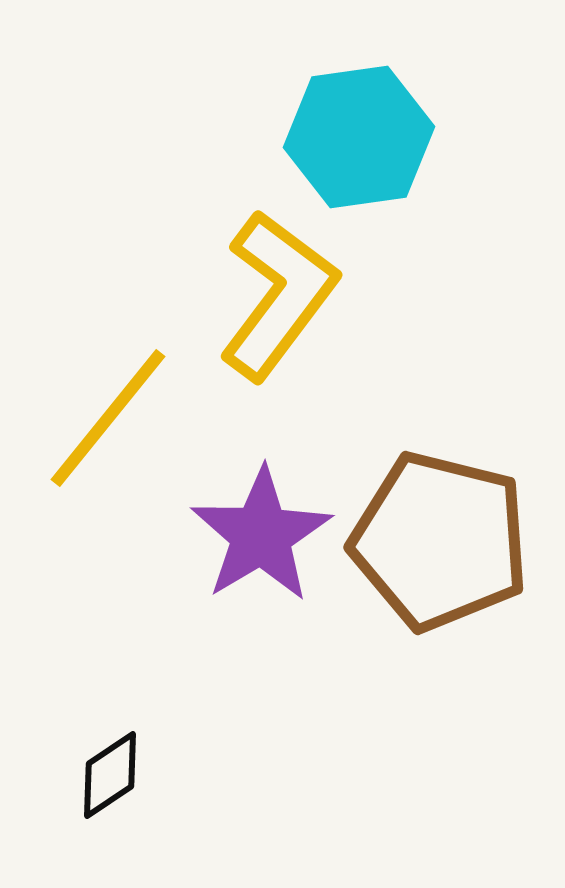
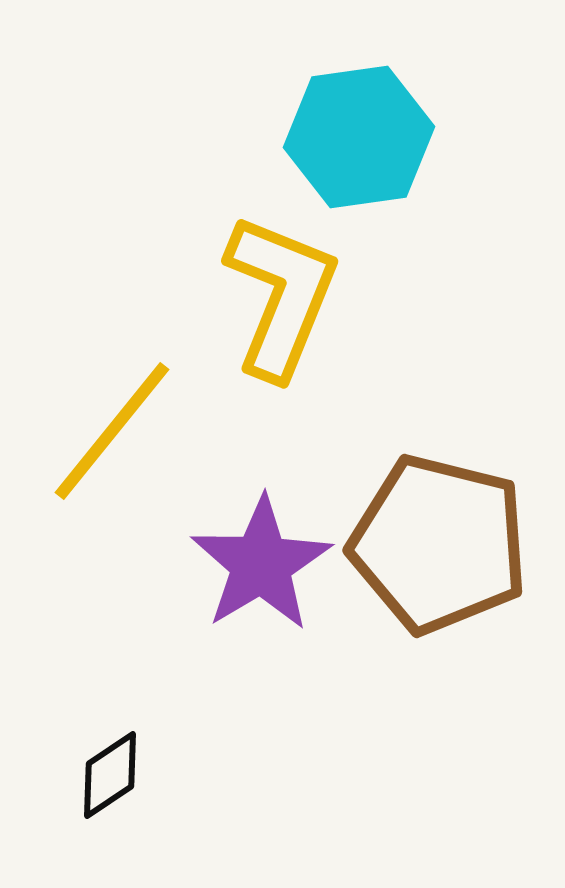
yellow L-shape: moved 3 px right, 1 px down; rotated 15 degrees counterclockwise
yellow line: moved 4 px right, 13 px down
purple star: moved 29 px down
brown pentagon: moved 1 px left, 3 px down
